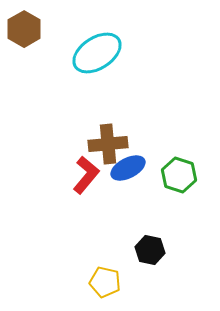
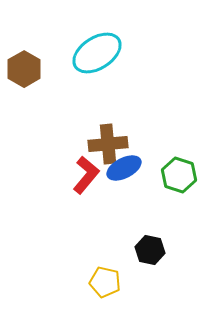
brown hexagon: moved 40 px down
blue ellipse: moved 4 px left
